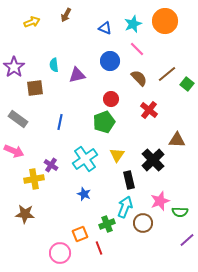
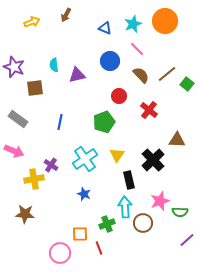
purple star: rotated 15 degrees counterclockwise
brown semicircle: moved 2 px right, 3 px up
red circle: moved 8 px right, 3 px up
cyan arrow: rotated 25 degrees counterclockwise
orange square: rotated 21 degrees clockwise
